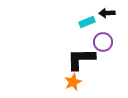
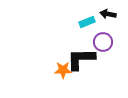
black arrow: moved 1 px right, 1 px down; rotated 14 degrees clockwise
orange star: moved 10 px left, 12 px up; rotated 24 degrees clockwise
